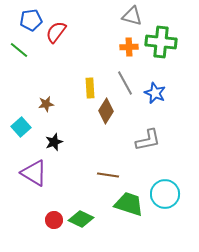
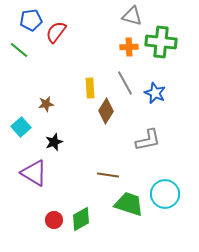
green diamond: rotated 55 degrees counterclockwise
